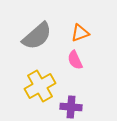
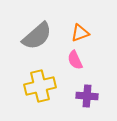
yellow cross: rotated 16 degrees clockwise
purple cross: moved 16 px right, 11 px up
